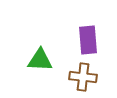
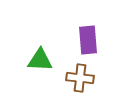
brown cross: moved 3 px left, 1 px down
